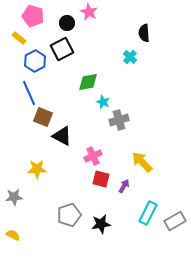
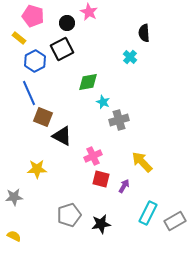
yellow semicircle: moved 1 px right, 1 px down
